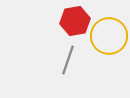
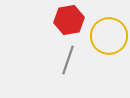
red hexagon: moved 6 px left, 1 px up
